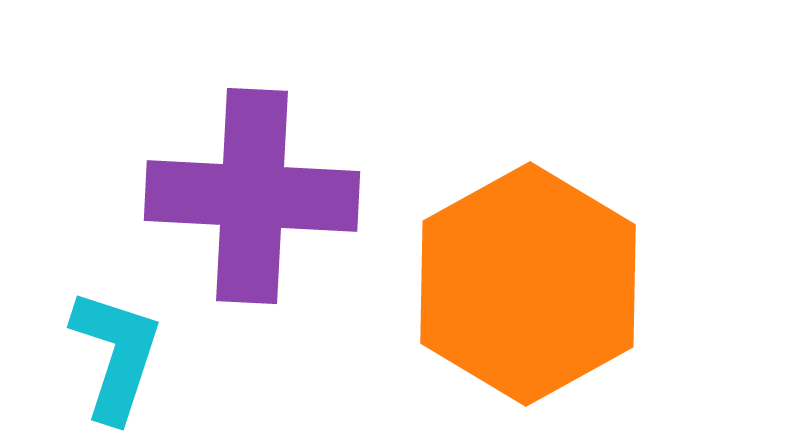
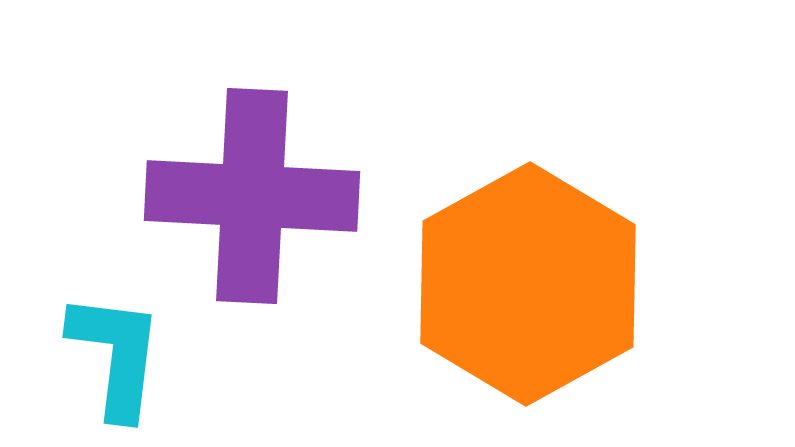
cyan L-shape: rotated 11 degrees counterclockwise
